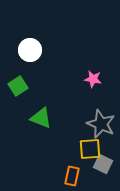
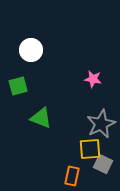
white circle: moved 1 px right
green square: rotated 18 degrees clockwise
gray star: rotated 24 degrees clockwise
